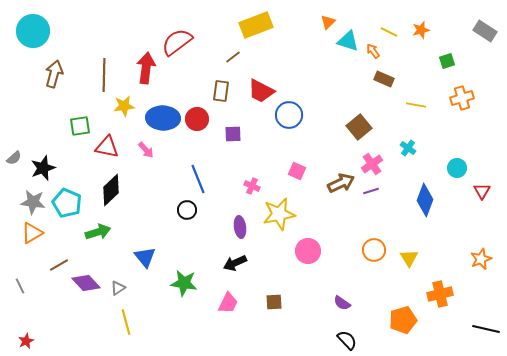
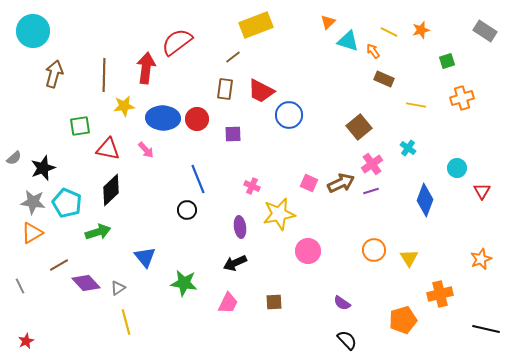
brown rectangle at (221, 91): moved 4 px right, 2 px up
red triangle at (107, 147): moved 1 px right, 2 px down
pink square at (297, 171): moved 12 px right, 12 px down
